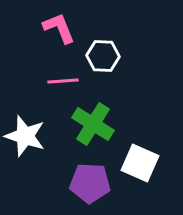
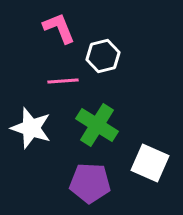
white hexagon: rotated 16 degrees counterclockwise
green cross: moved 4 px right, 1 px down
white star: moved 6 px right, 8 px up
white square: moved 10 px right
